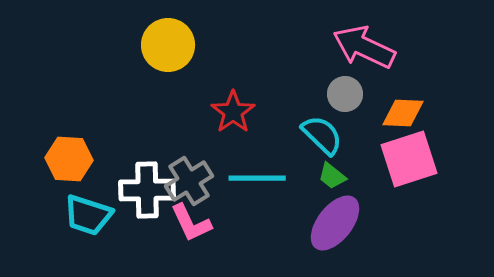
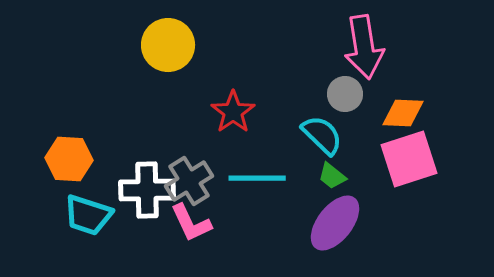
pink arrow: rotated 124 degrees counterclockwise
